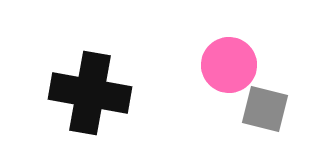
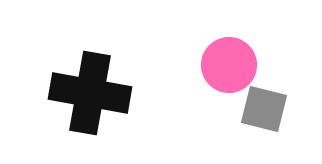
gray square: moved 1 px left
